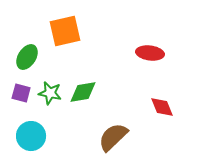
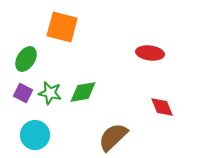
orange square: moved 3 px left, 4 px up; rotated 28 degrees clockwise
green ellipse: moved 1 px left, 2 px down
purple square: moved 2 px right; rotated 12 degrees clockwise
cyan circle: moved 4 px right, 1 px up
